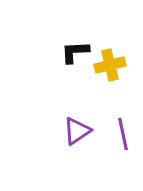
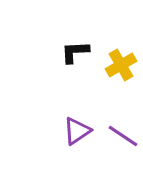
yellow cross: moved 11 px right; rotated 16 degrees counterclockwise
purple line: moved 2 px down; rotated 44 degrees counterclockwise
